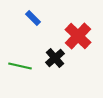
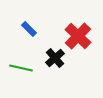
blue rectangle: moved 4 px left, 11 px down
green line: moved 1 px right, 2 px down
